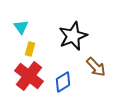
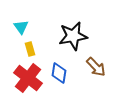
black star: rotated 12 degrees clockwise
yellow rectangle: rotated 32 degrees counterclockwise
red cross: moved 1 px left, 2 px down
blue diamond: moved 4 px left, 9 px up; rotated 50 degrees counterclockwise
